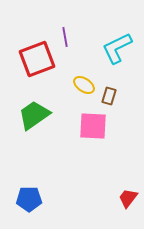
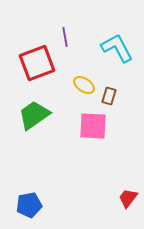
cyan L-shape: rotated 88 degrees clockwise
red square: moved 4 px down
blue pentagon: moved 6 px down; rotated 10 degrees counterclockwise
